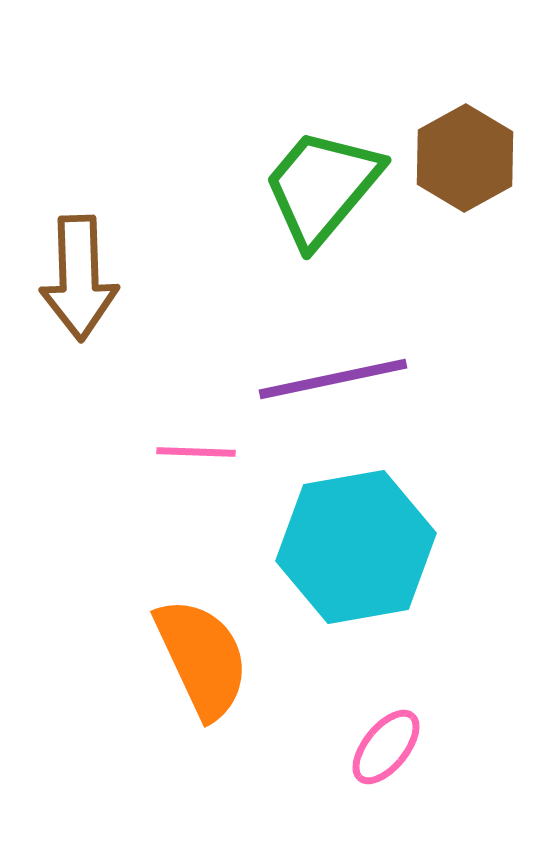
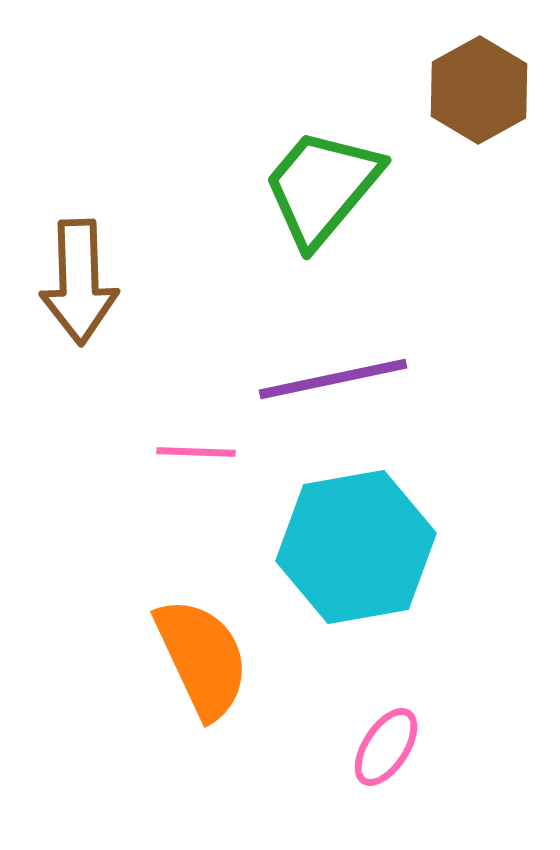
brown hexagon: moved 14 px right, 68 px up
brown arrow: moved 4 px down
pink ellipse: rotated 6 degrees counterclockwise
